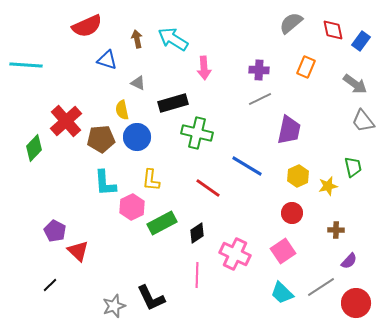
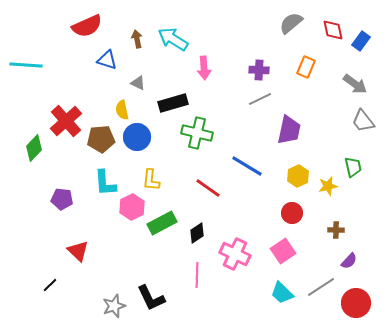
purple pentagon at (55, 231): moved 7 px right, 32 px up; rotated 20 degrees counterclockwise
